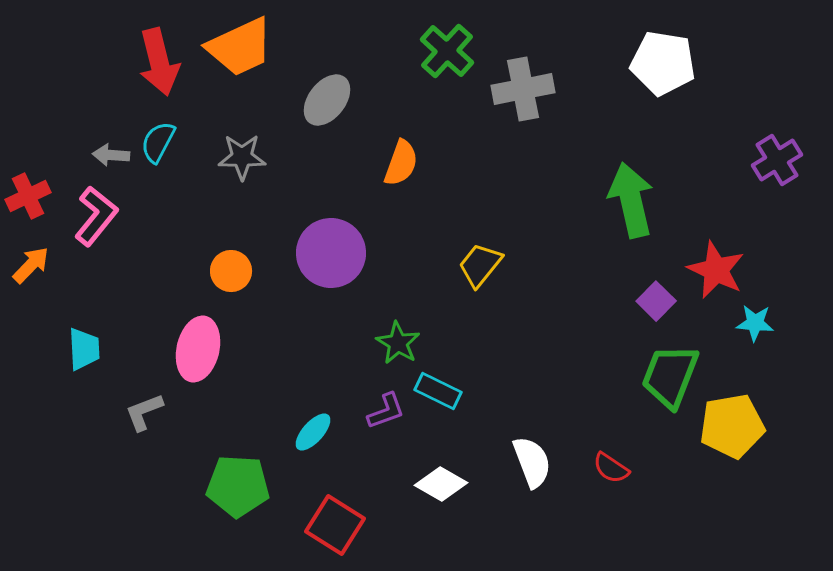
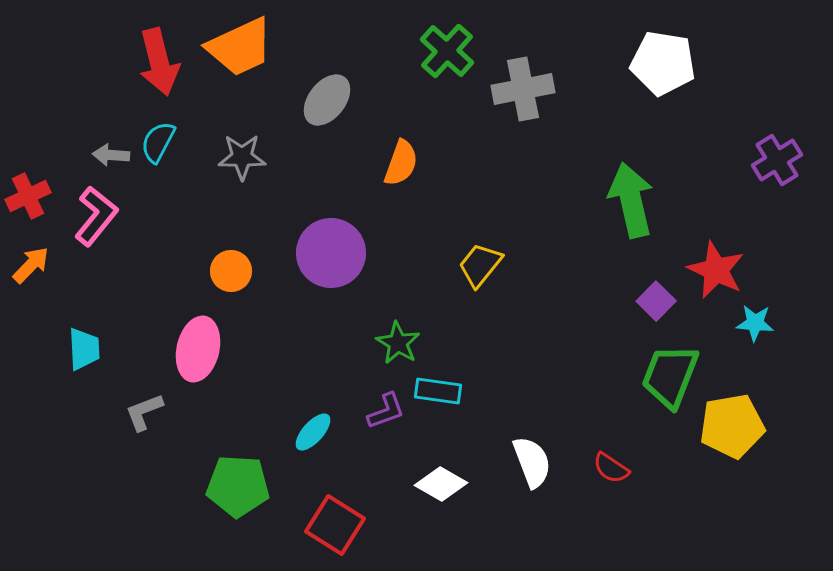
cyan rectangle: rotated 18 degrees counterclockwise
